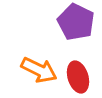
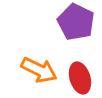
red ellipse: moved 2 px right, 1 px down
